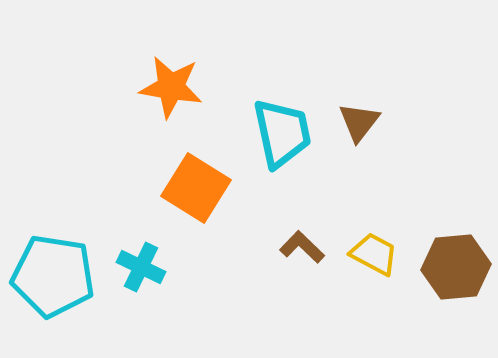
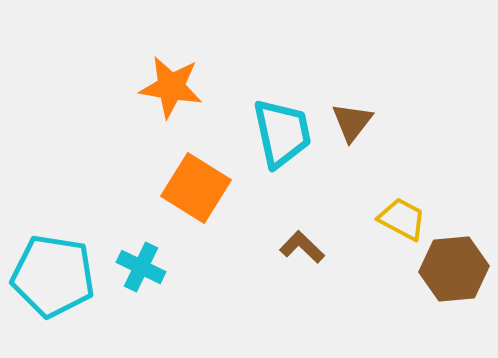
brown triangle: moved 7 px left
yellow trapezoid: moved 28 px right, 35 px up
brown hexagon: moved 2 px left, 2 px down
